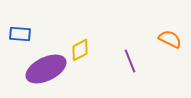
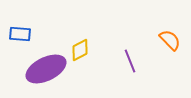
orange semicircle: moved 1 px down; rotated 20 degrees clockwise
